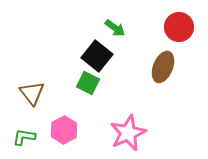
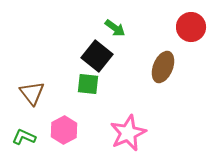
red circle: moved 12 px right
green square: moved 1 px down; rotated 20 degrees counterclockwise
green L-shape: rotated 15 degrees clockwise
